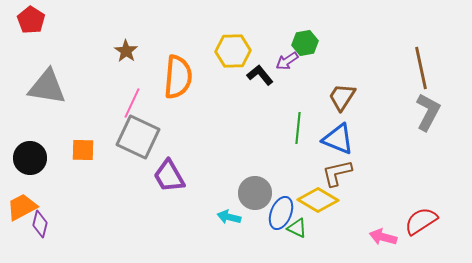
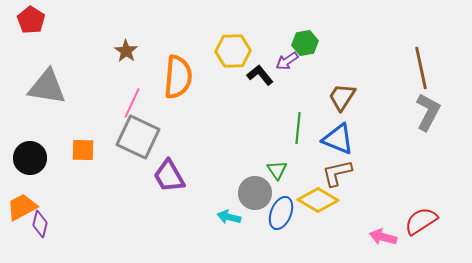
green triangle: moved 20 px left, 58 px up; rotated 30 degrees clockwise
